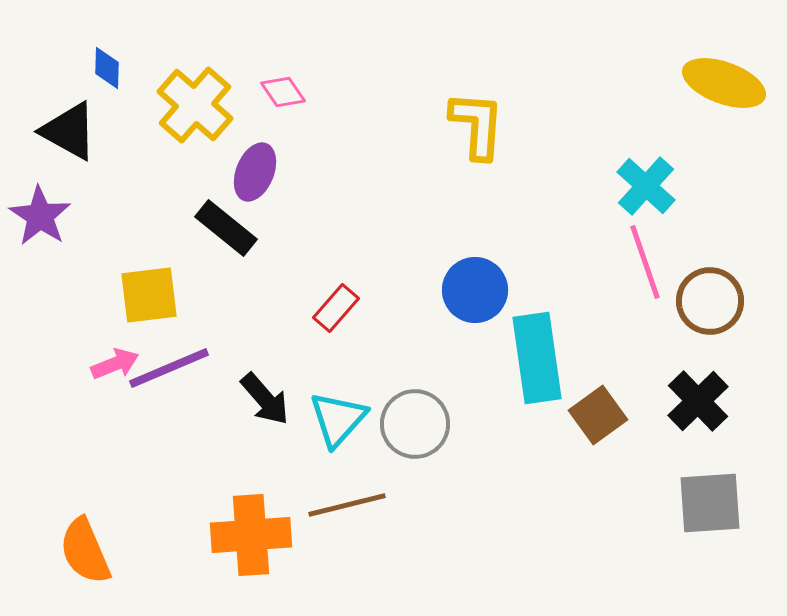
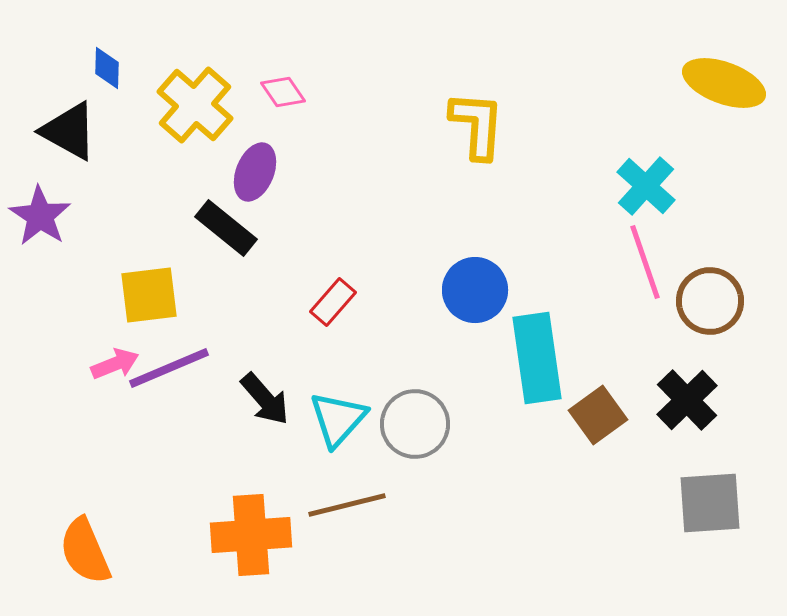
red rectangle: moved 3 px left, 6 px up
black cross: moved 11 px left, 1 px up
